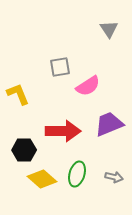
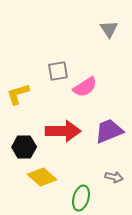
gray square: moved 2 px left, 4 px down
pink semicircle: moved 3 px left, 1 px down
yellow L-shape: rotated 85 degrees counterclockwise
purple trapezoid: moved 7 px down
black hexagon: moved 3 px up
green ellipse: moved 4 px right, 24 px down
yellow diamond: moved 2 px up
